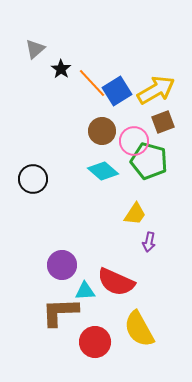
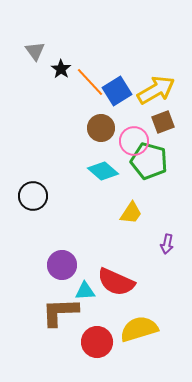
gray triangle: moved 2 px down; rotated 25 degrees counterclockwise
orange line: moved 2 px left, 1 px up
brown circle: moved 1 px left, 3 px up
black circle: moved 17 px down
yellow trapezoid: moved 4 px left, 1 px up
purple arrow: moved 18 px right, 2 px down
yellow semicircle: rotated 102 degrees clockwise
red circle: moved 2 px right
